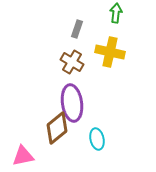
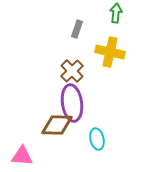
brown cross: moved 9 px down; rotated 15 degrees clockwise
brown diamond: moved 3 px up; rotated 40 degrees clockwise
pink triangle: moved 1 px left; rotated 15 degrees clockwise
